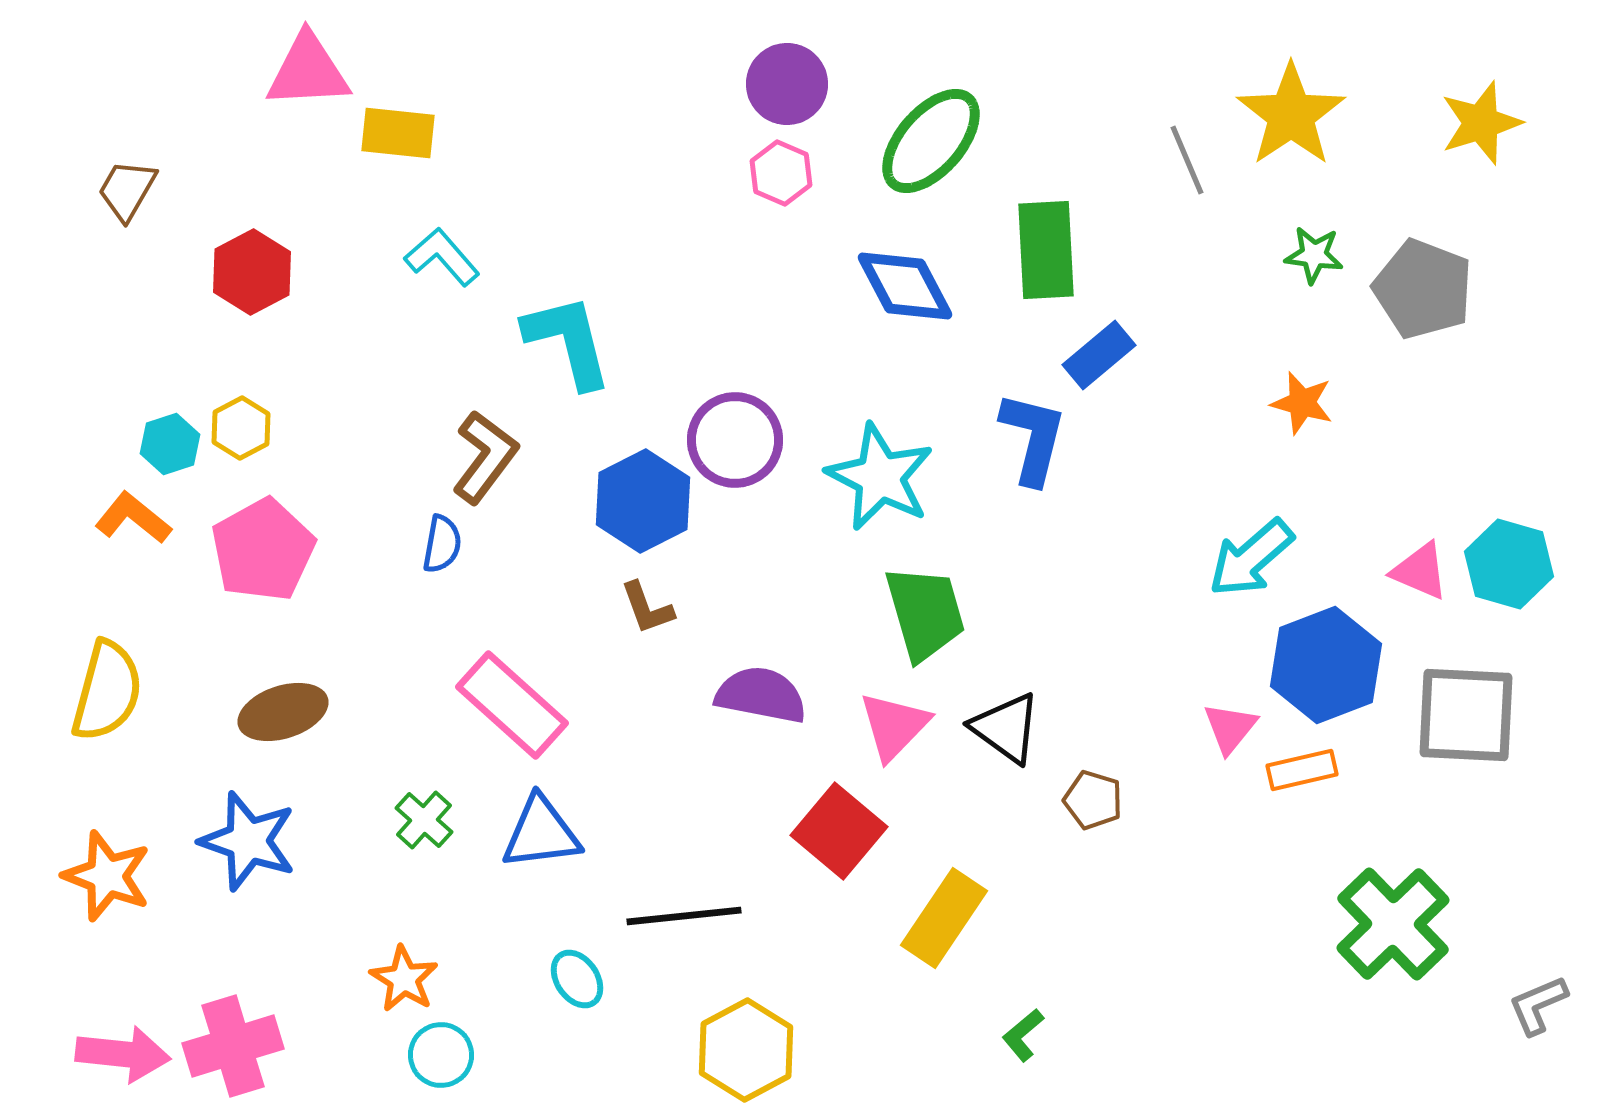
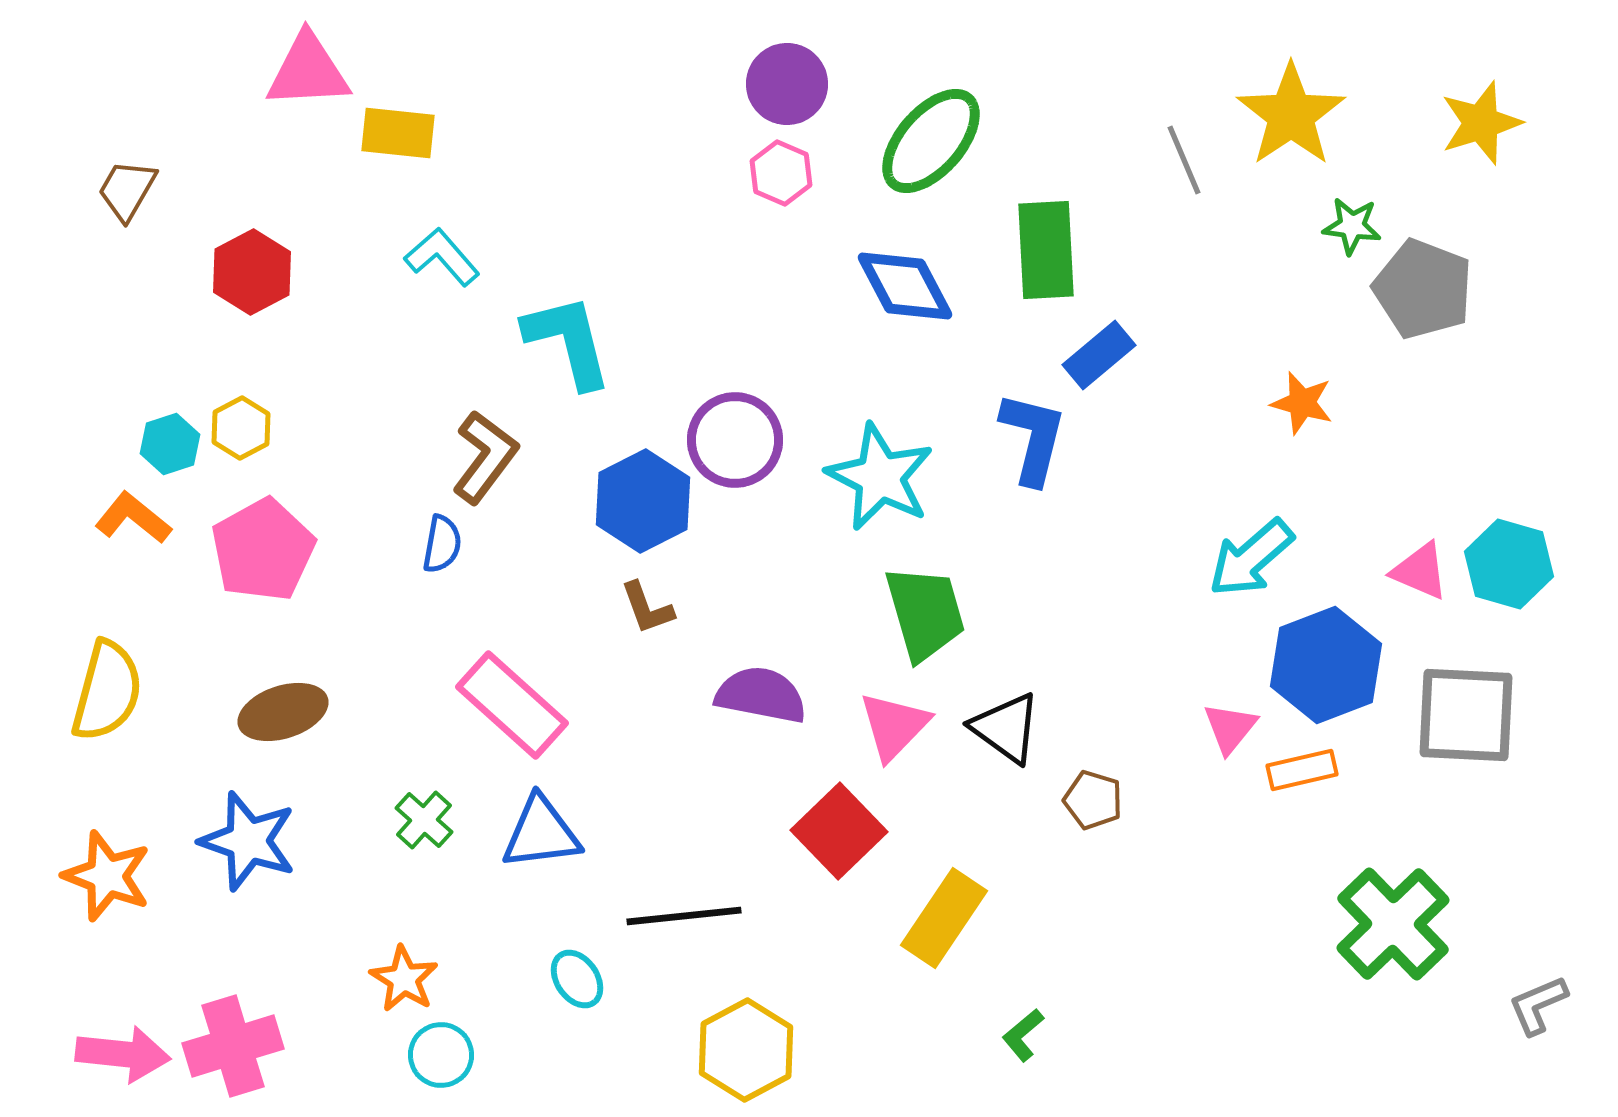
gray line at (1187, 160): moved 3 px left
green star at (1314, 255): moved 38 px right, 29 px up
red square at (839, 831): rotated 6 degrees clockwise
